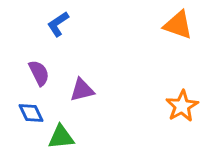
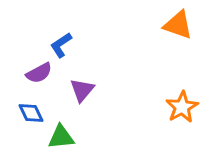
blue L-shape: moved 3 px right, 21 px down
purple semicircle: rotated 88 degrees clockwise
purple triangle: rotated 36 degrees counterclockwise
orange star: moved 1 px down
